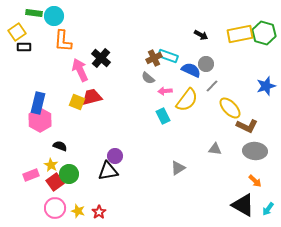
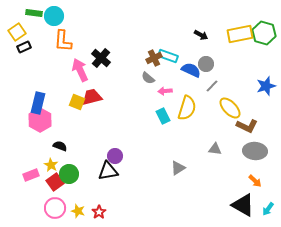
black rectangle at (24, 47): rotated 24 degrees counterclockwise
yellow semicircle at (187, 100): moved 8 px down; rotated 20 degrees counterclockwise
